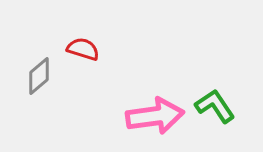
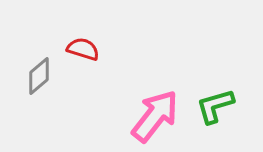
green L-shape: rotated 72 degrees counterclockwise
pink arrow: rotated 44 degrees counterclockwise
